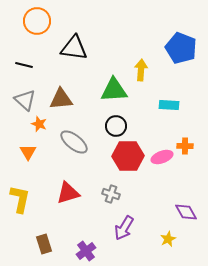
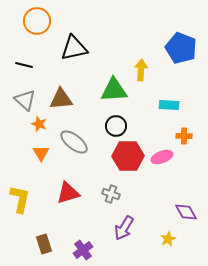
black triangle: rotated 20 degrees counterclockwise
orange cross: moved 1 px left, 10 px up
orange triangle: moved 13 px right, 1 px down
purple cross: moved 3 px left, 1 px up
